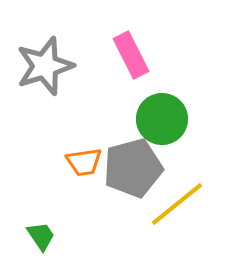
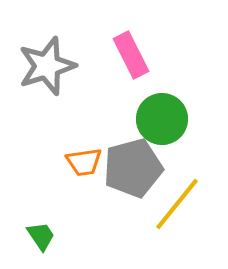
gray star: moved 2 px right
yellow line: rotated 12 degrees counterclockwise
